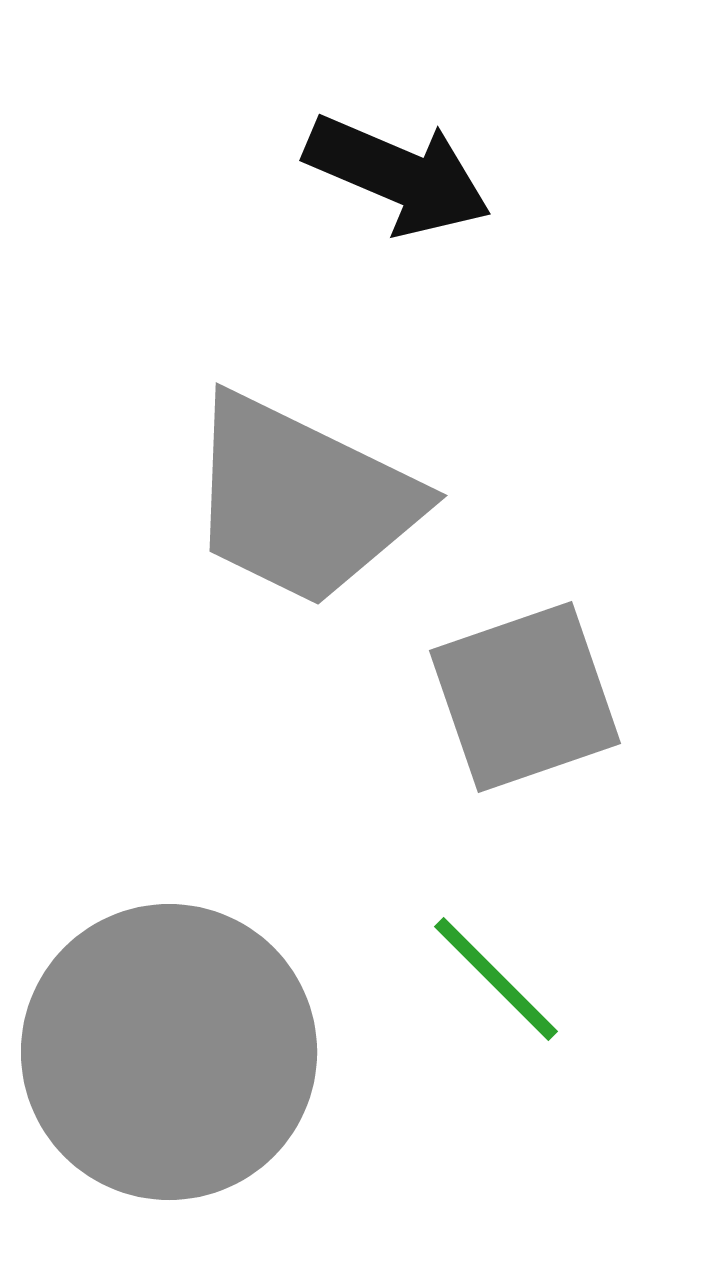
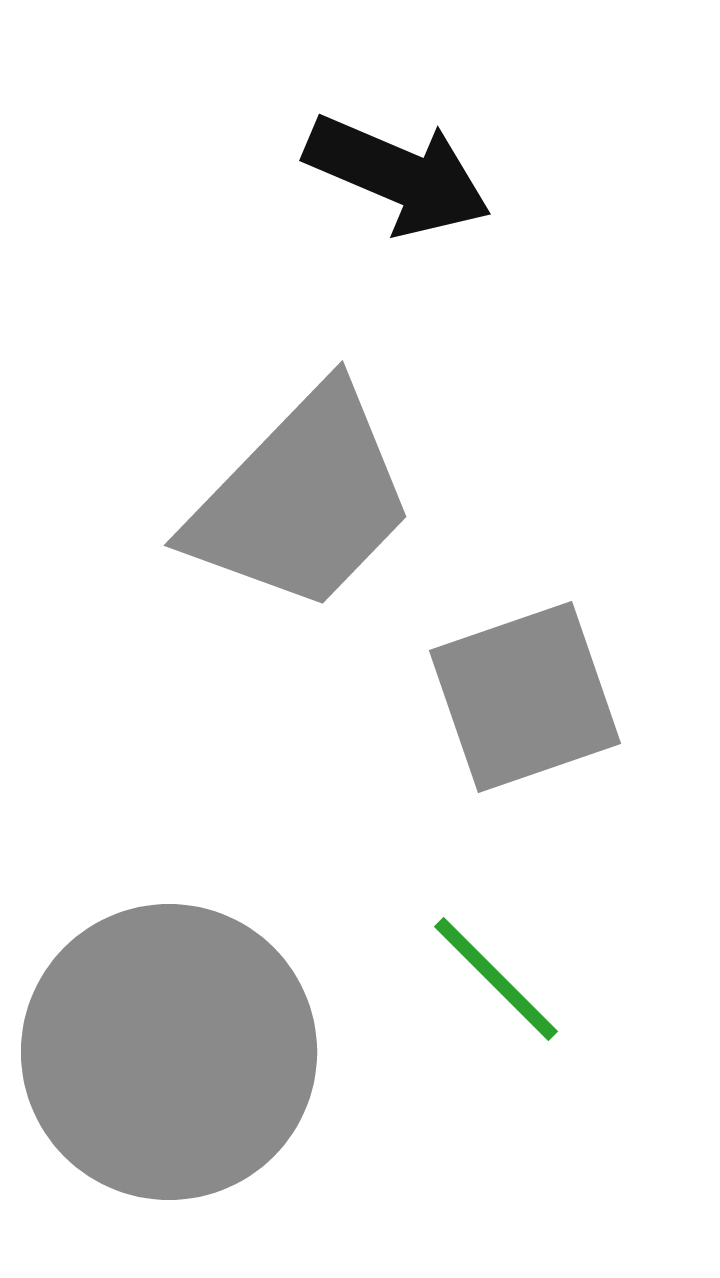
gray trapezoid: rotated 72 degrees counterclockwise
